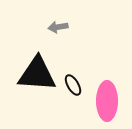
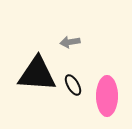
gray arrow: moved 12 px right, 15 px down
pink ellipse: moved 5 px up
